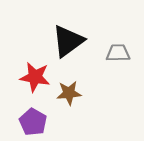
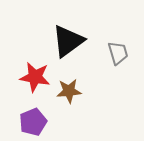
gray trapezoid: rotated 75 degrees clockwise
brown star: moved 2 px up
purple pentagon: rotated 20 degrees clockwise
